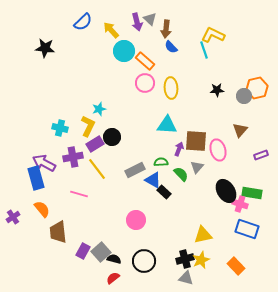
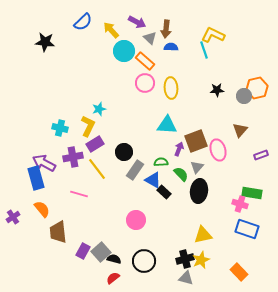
gray triangle at (150, 19): moved 19 px down
purple arrow at (137, 22): rotated 48 degrees counterclockwise
blue semicircle at (171, 47): rotated 136 degrees clockwise
black star at (45, 48): moved 6 px up
black circle at (112, 137): moved 12 px right, 15 px down
brown square at (196, 141): rotated 25 degrees counterclockwise
gray rectangle at (135, 170): rotated 30 degrees counterclockwise
black ellipse at (226, 191): moved 27 px left; rotated 40 degrees clockwise
orange rectangle at (236, 266): moved 3 px right, 6 px down
